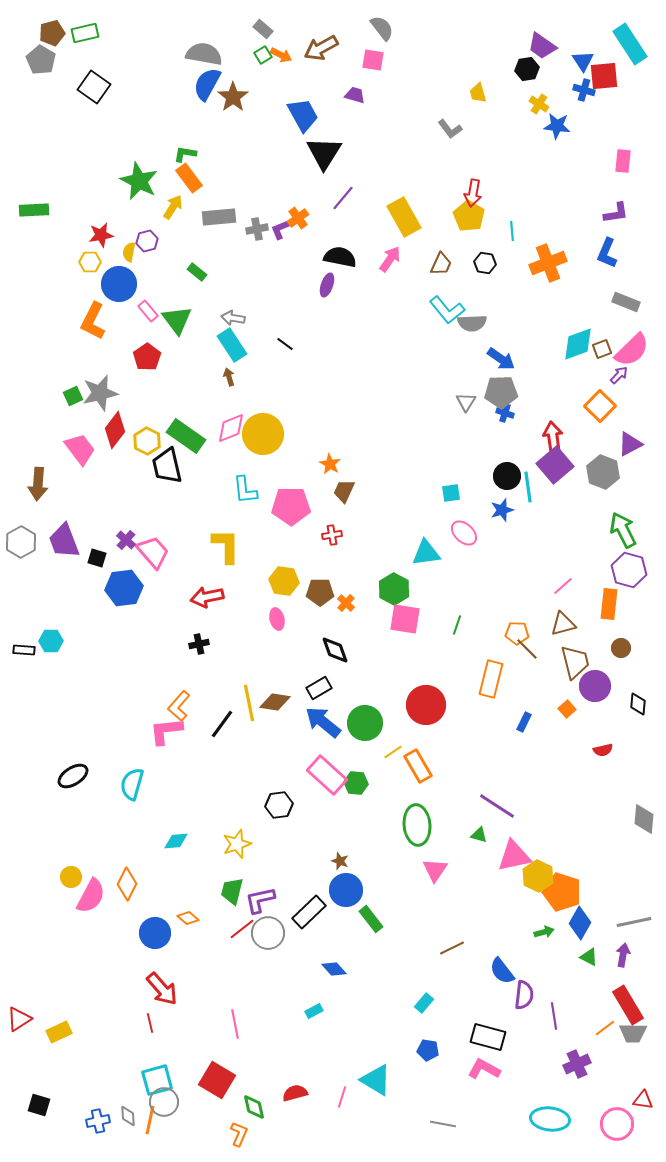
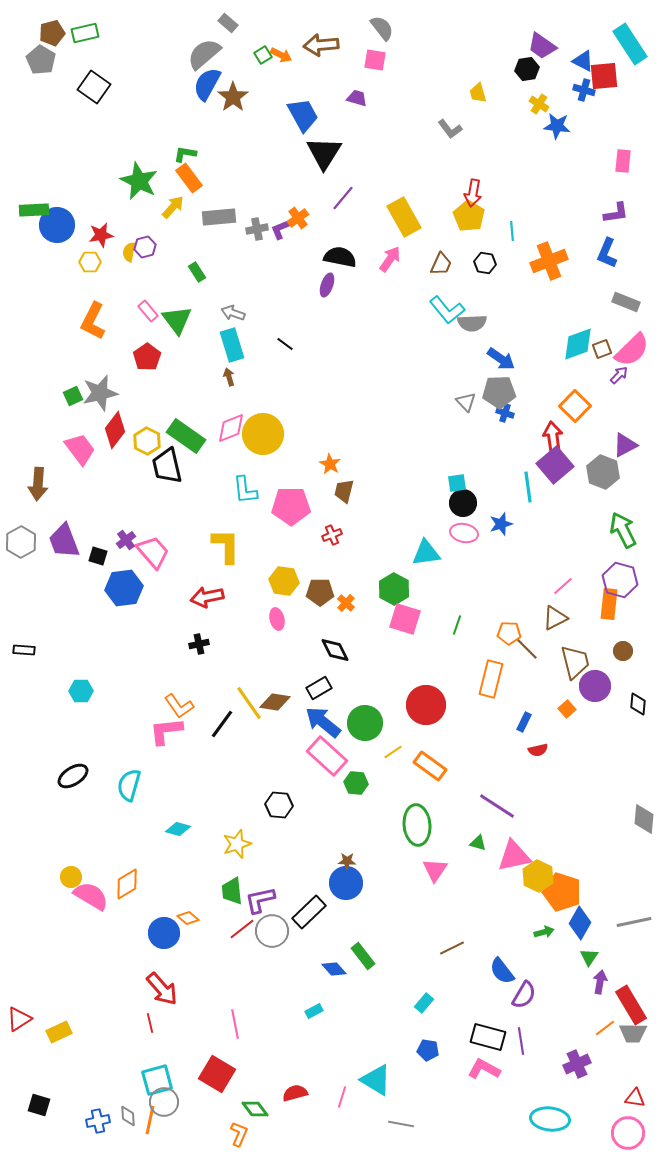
gray rectangle at (263, 29): moved 35 px left, 6 px up
brown arrow at (321, 48): moved 3 px up; rotated 24 degrees clockwise
gray semicircle at (204, 54): rotated 51 degrees counterclockwise
pink square at (373, 60): moved 2 px right
blue triangle at (583, 61): rotated 30 degrees counterclockwise
purple trapezoid at (355, 95): moved 2 px right, 3 px down
yellow arrow at (173, 207): rotated 10 degrees clockwise
purple hexagon at (147, 241): moved 2 px left, 6 px down
orange cross at (548, 263): moved 1 px right, 2 px up
green rectangle at (197, 272): rotated 18 degrees clockwise
blue circle at (119, 284): moved 62 px left, 59 px up
gray arrow at (233, 318): moved 5 px up; rotated 10 degrees clockwise
cyan rectangle at (232, 345): rotated 16 degrees clockwise
gray pentagon at (501, 392): moved 2 px left
gray triangle at (466, 402): rotated 15 degrees counterclockwise
orange square at (600, 406): moved 25 px left
purple triangle at (630, 444): moved 5 px left, 1 px down
black circle at (507, 476): moved 44 px left, 27 px down
brown trapezoid at (344, 491): rotated 10 degrees counterclockwise
cyan square at (451, 493): moved 6 px right, 10 px up
blue star at (502, 510): moved 1 px left, 14 px down
pink ellipse at (464, 533): rotated 32 degrees counterclockwise
red cross at (332, 535): rotated 12 degrees counterclockwise
purple cross at (126, 540): rotated 12 degrees clockwise
black square at (97, 558): moved 1 px right, 2 px up
purple hexagon at (629, 570): moved 9 px left, 10 px down
pink square at (405, 619): rotated 8 degrees clockwise
brown triangle at (563, 624): moved 8 px left, 6 px up; rotated 12 degrees counterclockwise
orange pentagon at (517, 633): moved 8 px left
cyan hexagon at (51, 641): moved 30 px right, 50 px down
brown circle at (621, 648): moved 2 px right, 3 px down
black diamond at (335, 650): rotated 8 degrees counterclockwise
yellow line at (249, 703): rotated 24 degrees counterclockwise
orange L-shape at (179, 706): rotated 76 degrees counterclockwise
red semicircle at (603, 750): moved 65 px left
orange rectangle at (418, 766): moved 12 px right; rotated 24 degrees counterclockwise
pink rectangle at (327, 775): moved 19 px up
cyan semicircle at (132, 784): moved 3 px left, 1 px down
black hexagon at (279, 805): rotated 12 degrees clockwise
green triangle at (479, 835): moved 1 px left, 8 px down
cyan diamond at (176, 841): moved 2 px right, 12 px up; rotated 20 degrees clockwise
brown star at (340, 861): moved 7 px right; rotated 18 degrees counterclockwise
orange diamond at (127, 884): rotated 32 degrees clockwise
blue circle at (346, 890): moved 7 px up
green trapezoid at (232, 891): rotated 20 degrees counterclockwise
pink semicircle at (91, 896): rotated 87 degrees counterclockwise
green rectangle at (371, 919): moved 8 px left, 37 px down
blue circle at (155, 933): moved 9 px right
gray circle at (268, 933): moved 4 px right, 2 px up
purple arrow at (623, 955): moved 23 px left, 27 px down
green triangle at (589, 957): rotated 36 degrees clockwise
purple semicircle at (524, 995): rotated 24 degrees clockwise
red rectangle at (628, 1005): moved 3 px right
purple line at (554, 1016): moved 33 px left, 25 px down
red square at (217, 1080): moved 6 px up
red triangle at (643, 1100): moved 8 px left, 2 px up
green diamond at (254, 1107): moved 1 px right, 2 px down; rotated 24 degrees counterclockwise
gray line at (443, 1124): moved 42 px left
pink circle at (617, 1124): moved 11 px right, 9 px down
